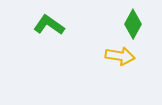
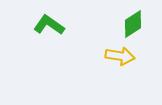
green diamond: rotated 28 degrees clockwise
